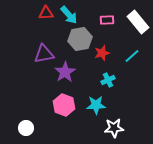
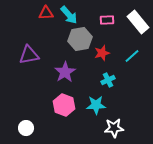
purple triangle: moved 15 px left, 1 px down
